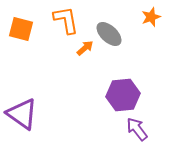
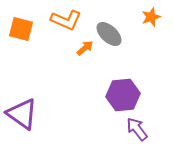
orange L-shape: rotated 124 degrees clockwise
